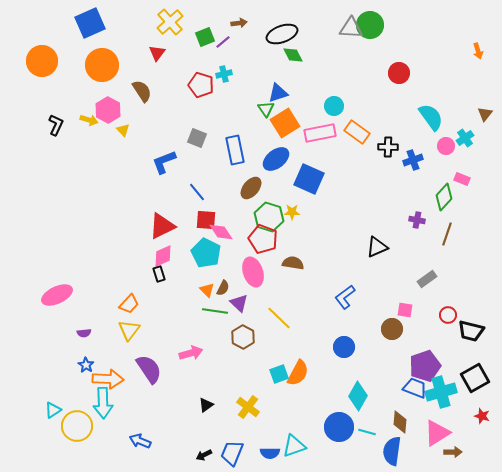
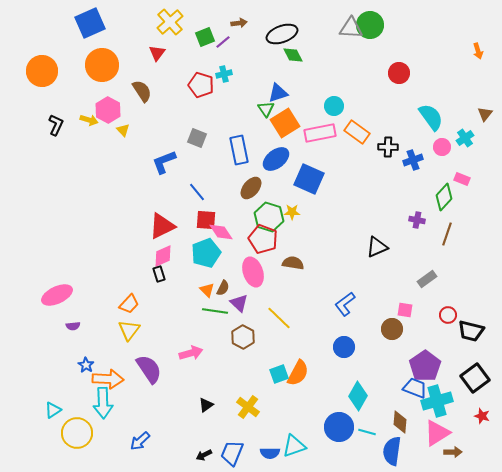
orange circle at (42, 61): moved 10 px down
pink circle at (446, 146): moved 4 px left, 1 px down
blue rectangle at (235, 150): moved 4 px right
cyan pentagon at (206, 253): rotated 24 degrees clockwise
blue L-shape at (345, 297): moved 7 px down
purple semicircle at (84, 333): moved 11 px left, 7 px up
purple pentagon at (425, 366): rotated 16 degrees counterclockwise
black square at (475, 378): rotated 8 degrees counterclockwise
cyan cross at (441, 392): moved 4 px left, 9 px down
yellow circle at (77, 426): moved 7 px down
blue arrow at (140, 441): rotated 65 degrees counterclockwise
